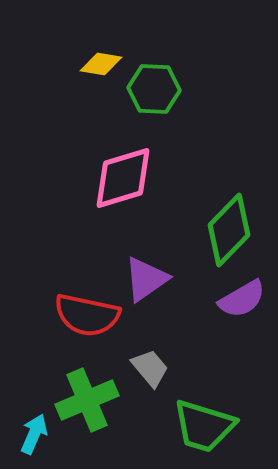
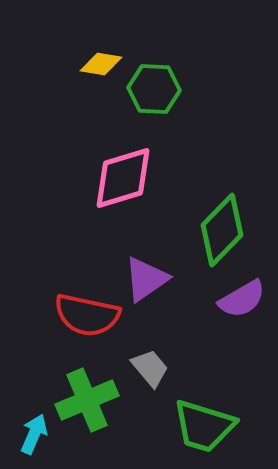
green diamond: moved 7 px left
